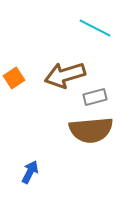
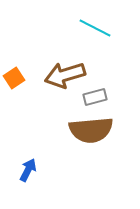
blue arrow: moved 2 px left, 2 px up
